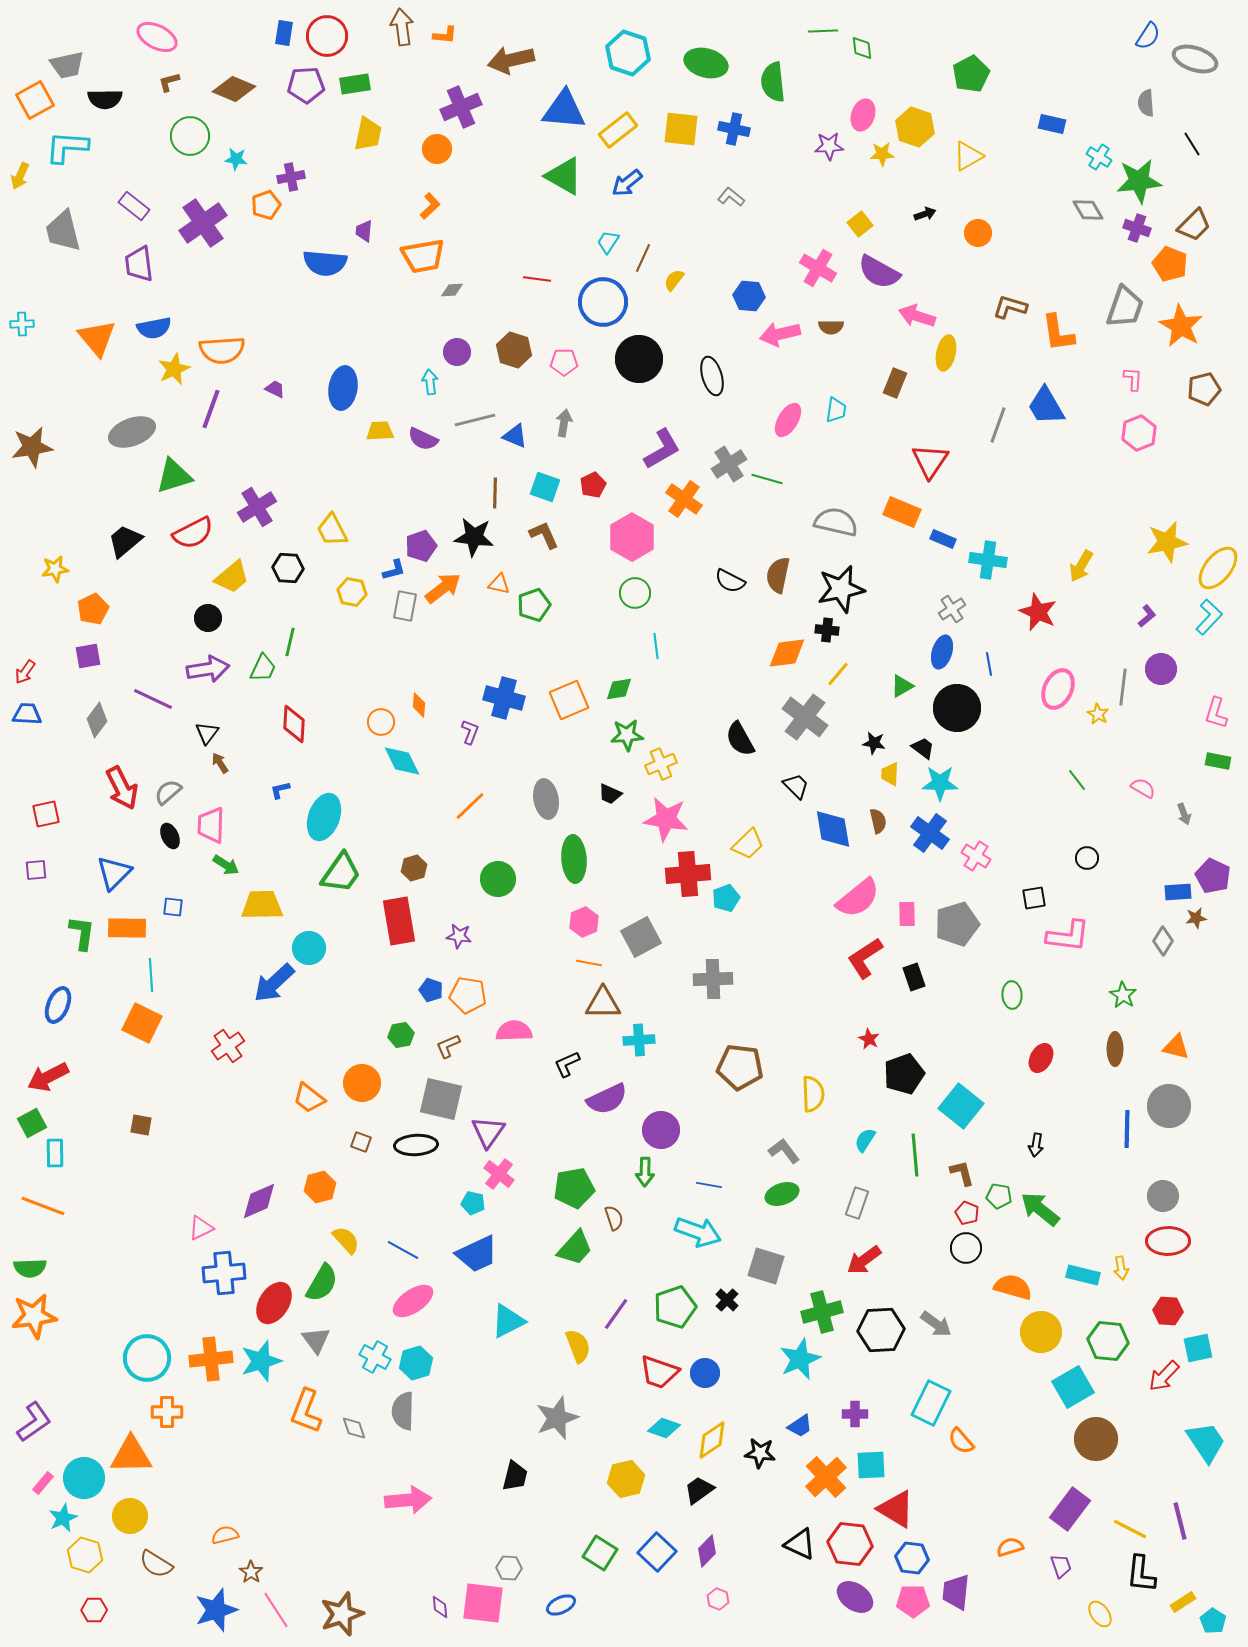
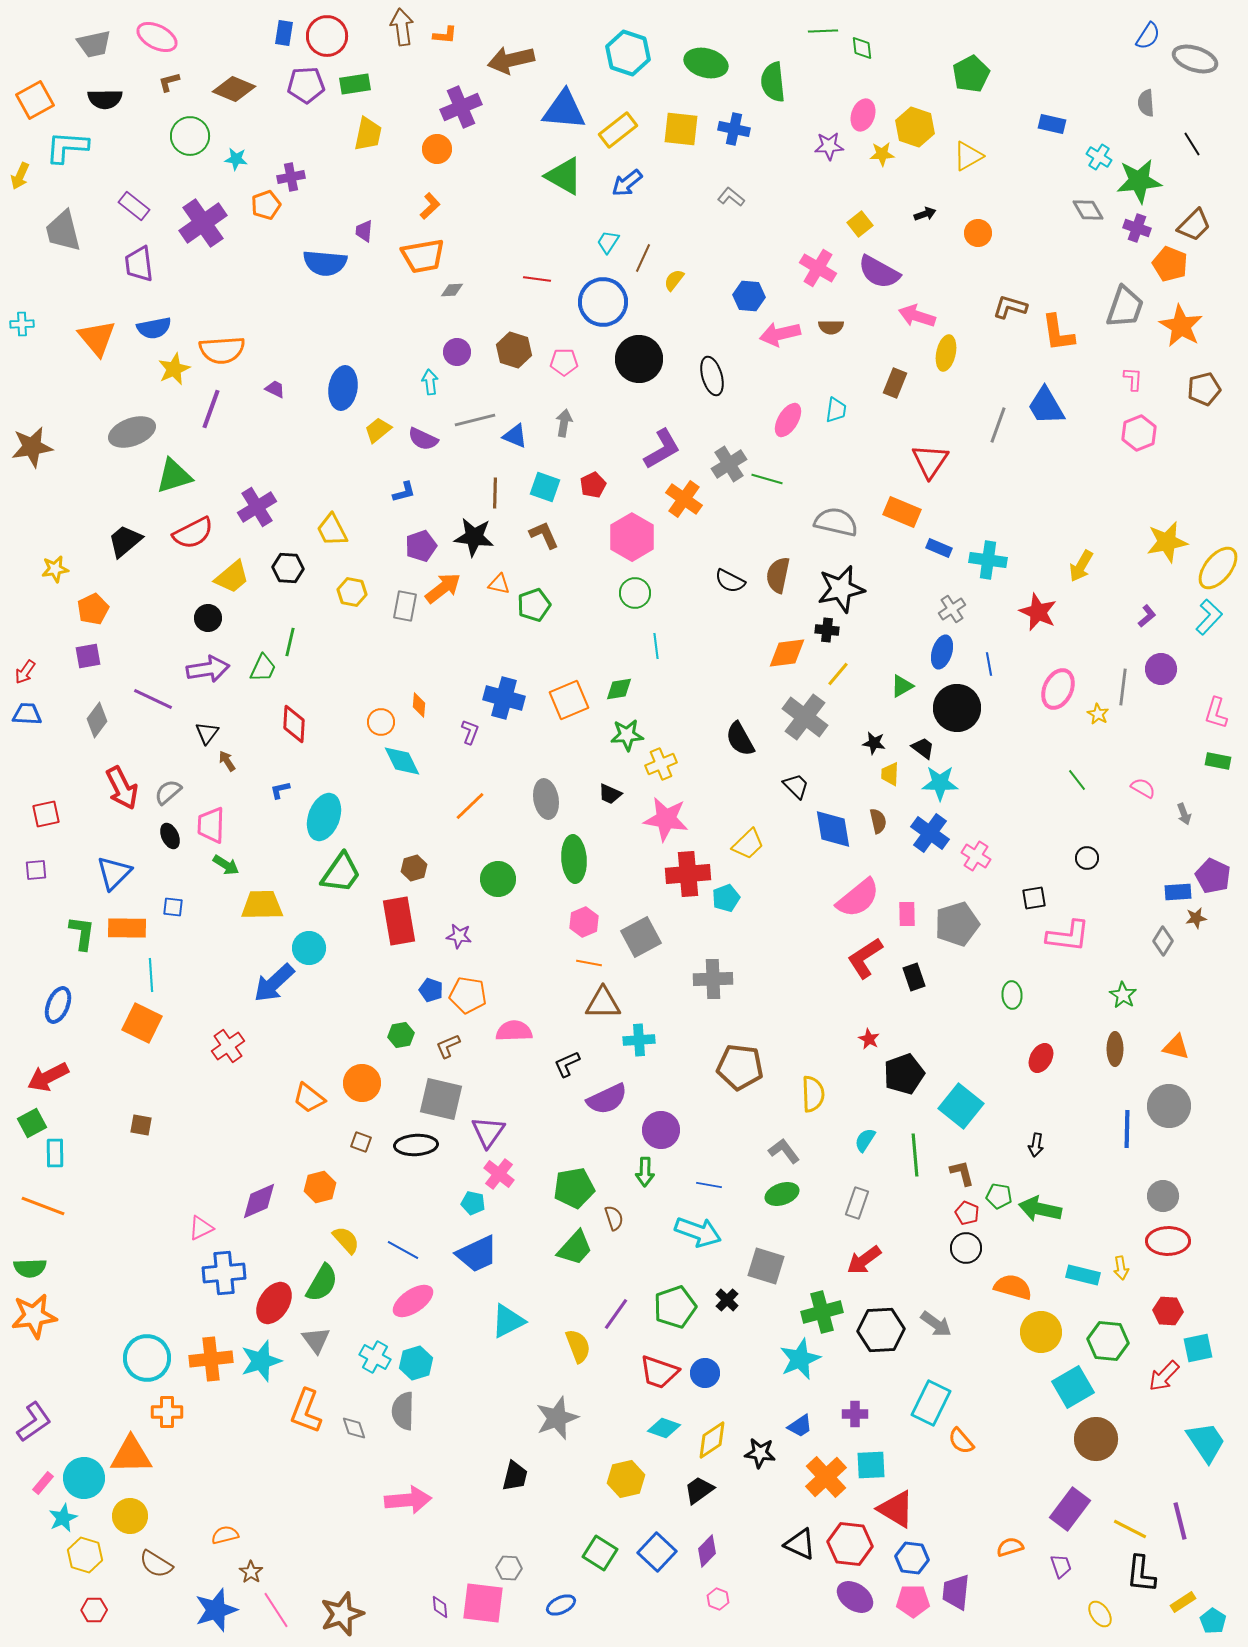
gray trapezoid at (67, 65): moved 27 px right, 21 px up
yellow trapezoid at (380, 431): moved 2 px left, 1 px up; rotated 36 degrees counterclockwise
blue rectangle at (943, 539): moved 4 px left, 9 px down
blue L-shape at (394, 570): moved 10 px right, 78 px up
brown arrow at (220, 763): moved 7 px right, 2 px up
green arrow at (1040, 1209): rotated 27 degrees counterclockwise
